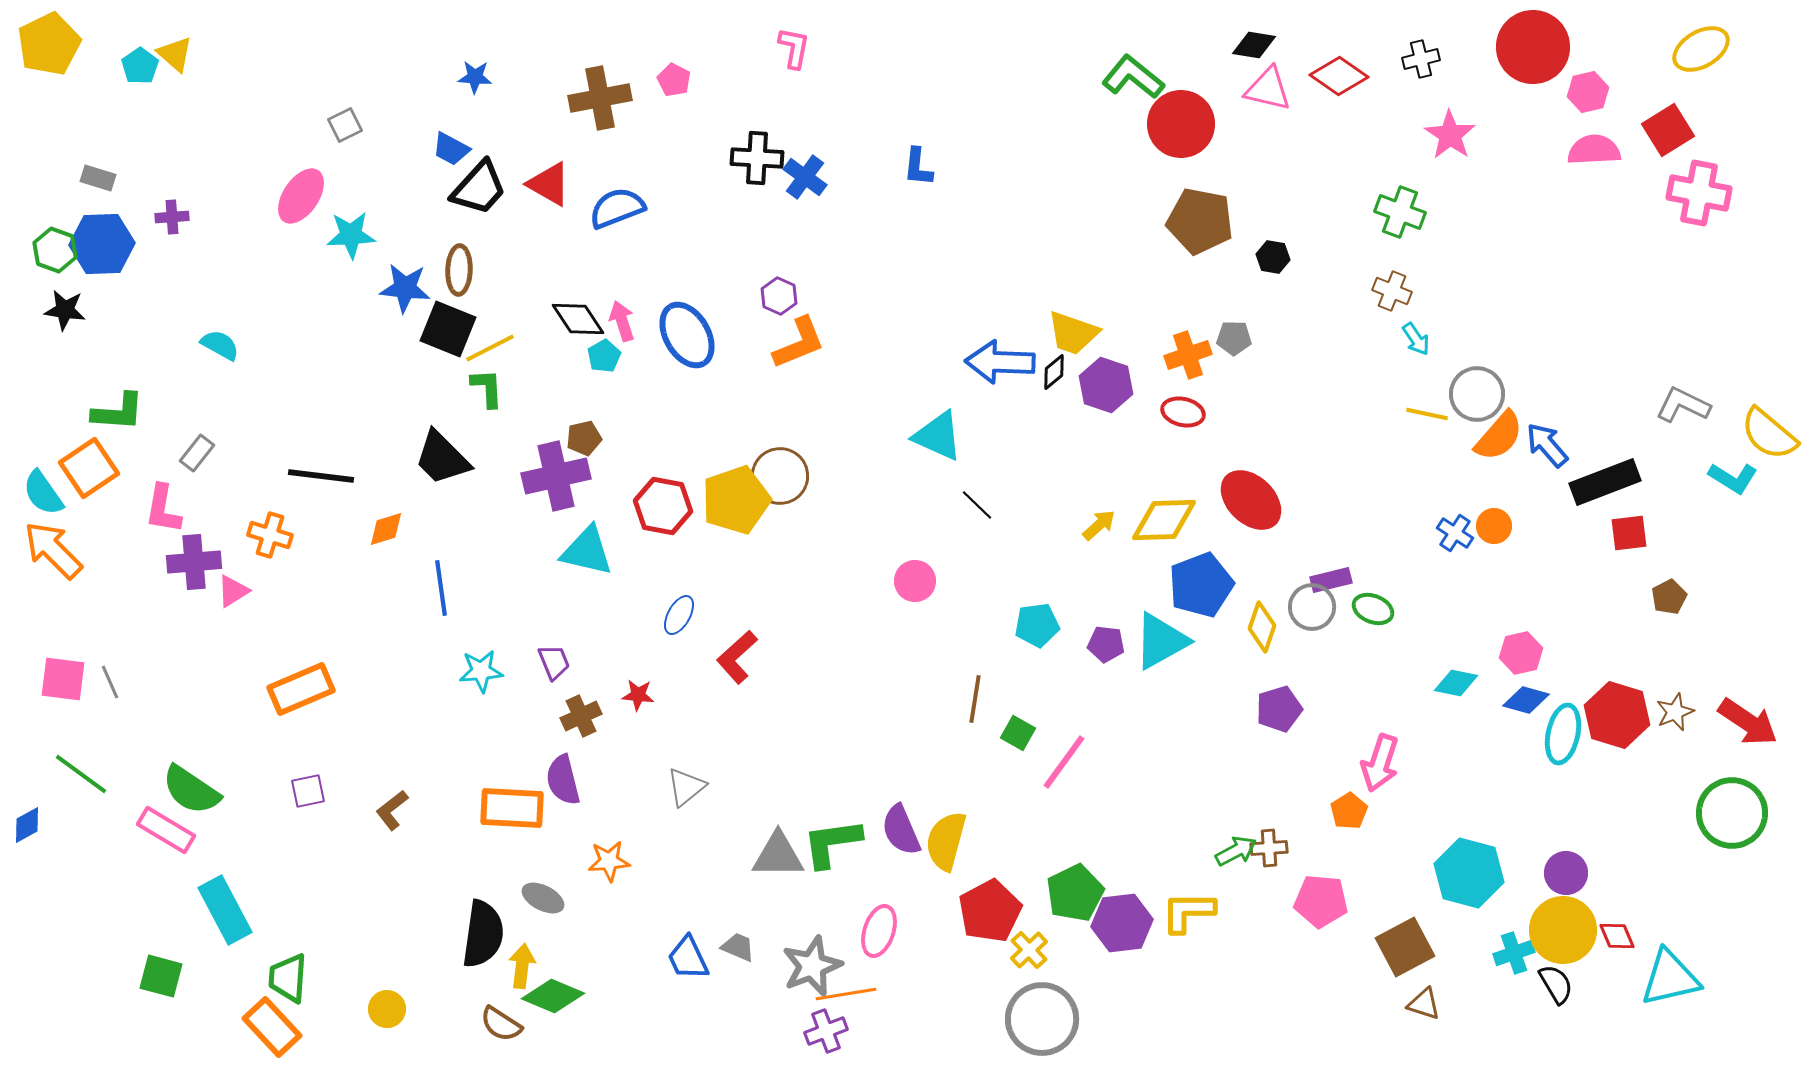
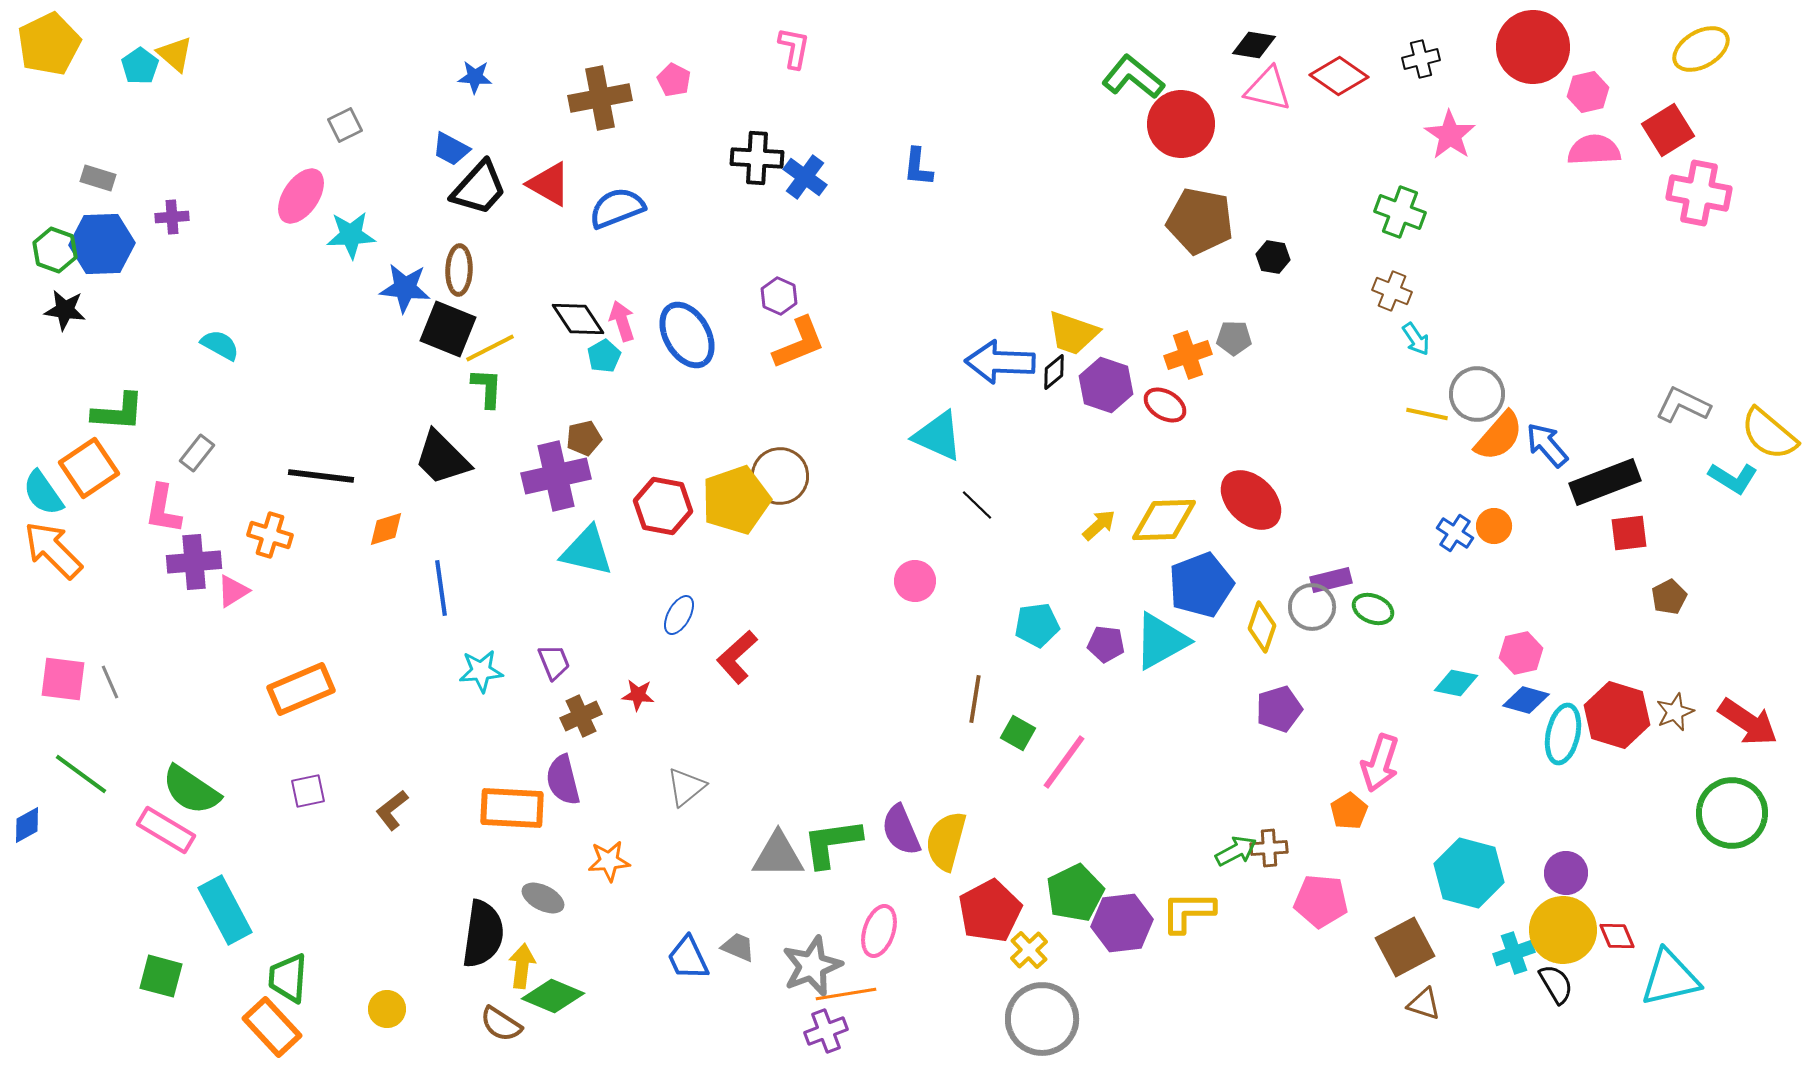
green L-shape at (487, 388): rotated 6 degrees clockwise
red ellipse at (1183, 412): moved 18 px left, 7 px up; rotated 18 degrees clockwise
